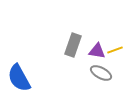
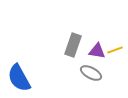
gray ellipse: moved 10 px left
